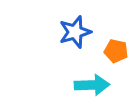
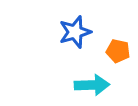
orange pentagon: moved 2 px right
